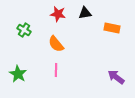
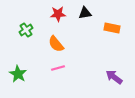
red star: rotated 14 degrees counterclockwise
green cross: moved 2 px right; rotated 24 degrees clockwise
pink line: moved 2 px right, 2 px up; rotated 72 degrees clockwise
purple arrow: moved 2 px left
